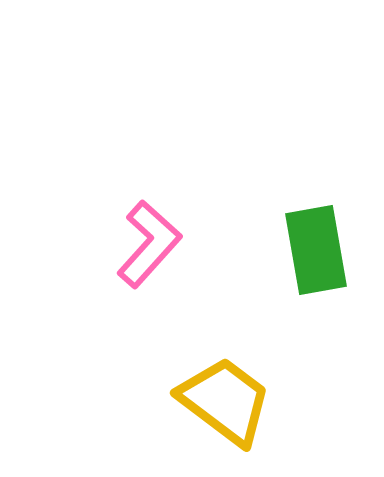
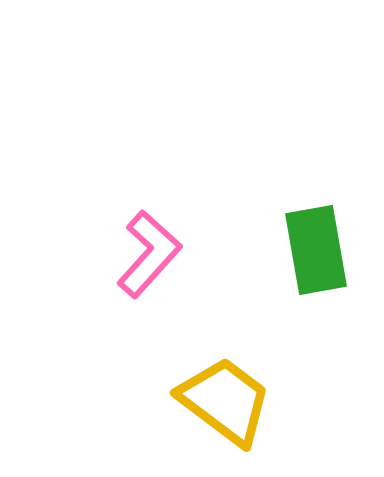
pink L-shape: moved 10 px down
